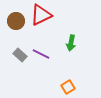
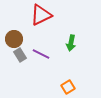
brown circle: moved 2 px left, 18 px down
gray rectangle: rotated 16 degrees clockwise
